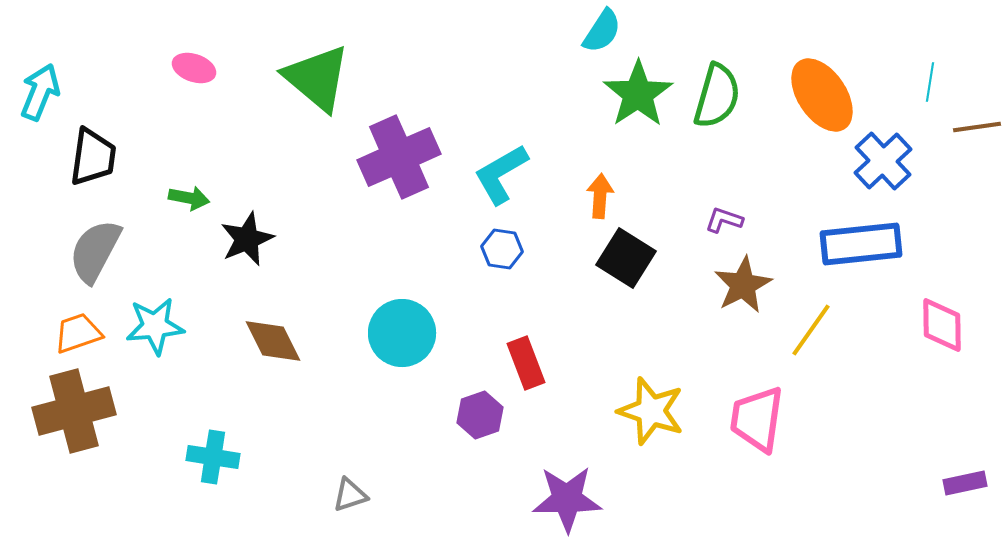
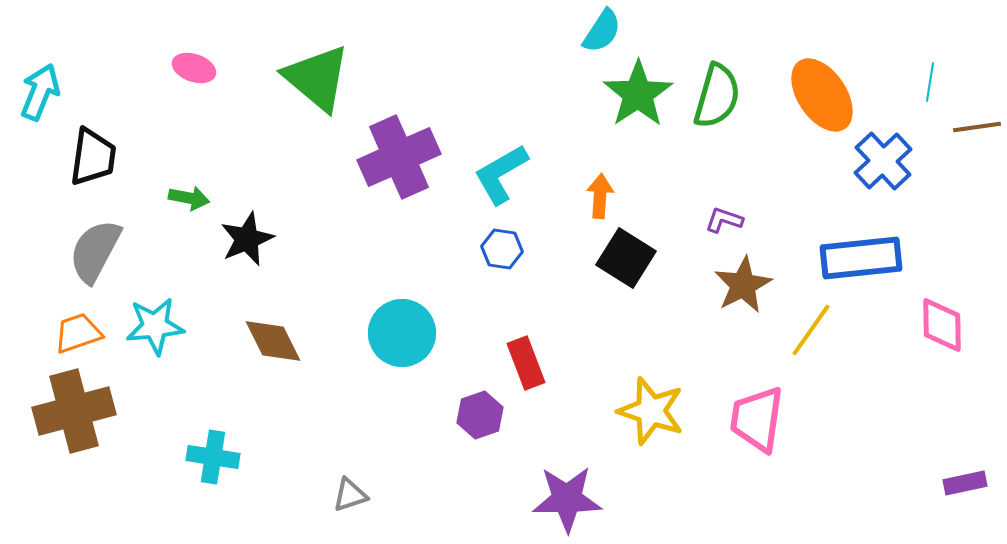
blue rectangle: moved 14 px down
